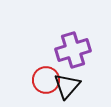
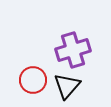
red circle: moved 13 px left
